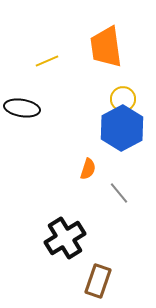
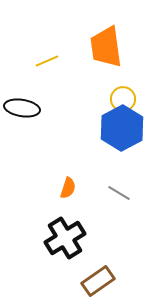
orange semicircle: moved 20 px left, 19 px down
gray line: rotated 20 degrees counterclockwise
brown rectangle: rotated 36 degrees clockwise
